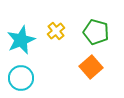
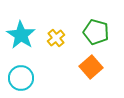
yellow cross: moved 7 px down
cyan star: moved 5 px up; rotated 16 degrees counterclockwise
